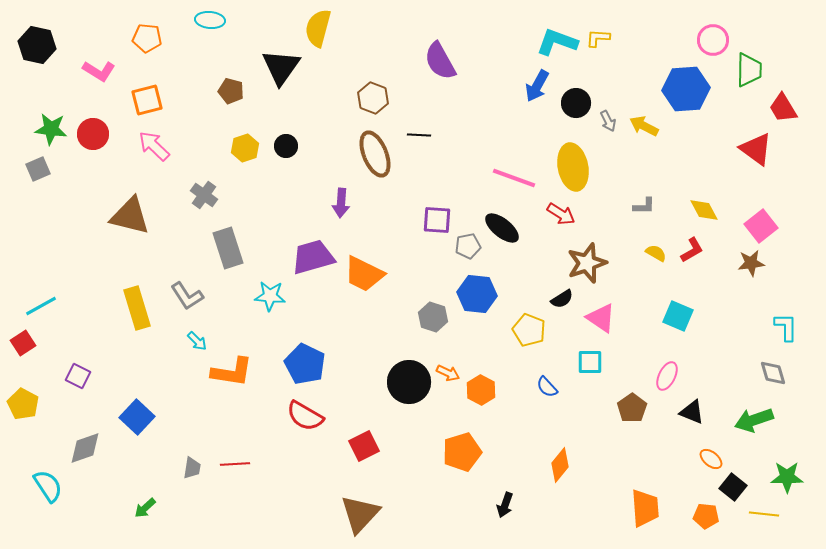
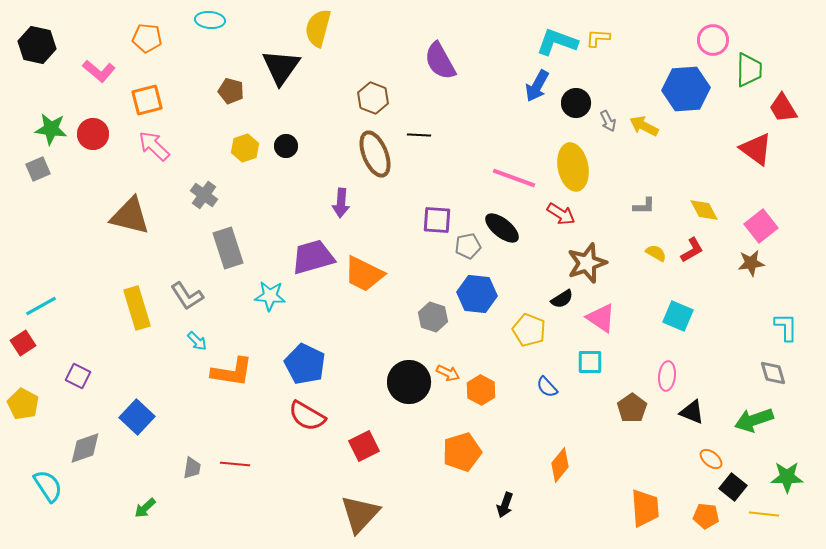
pink L-shape at (99, 71): rotated 8 degrees clockwise
pink ellipse at (667, 376): rotated 20 degrees counterclockwise
red semicircle at (305, 416): moved 2 px right
red line at (235, 464): rotated 8 degrees clockwise
